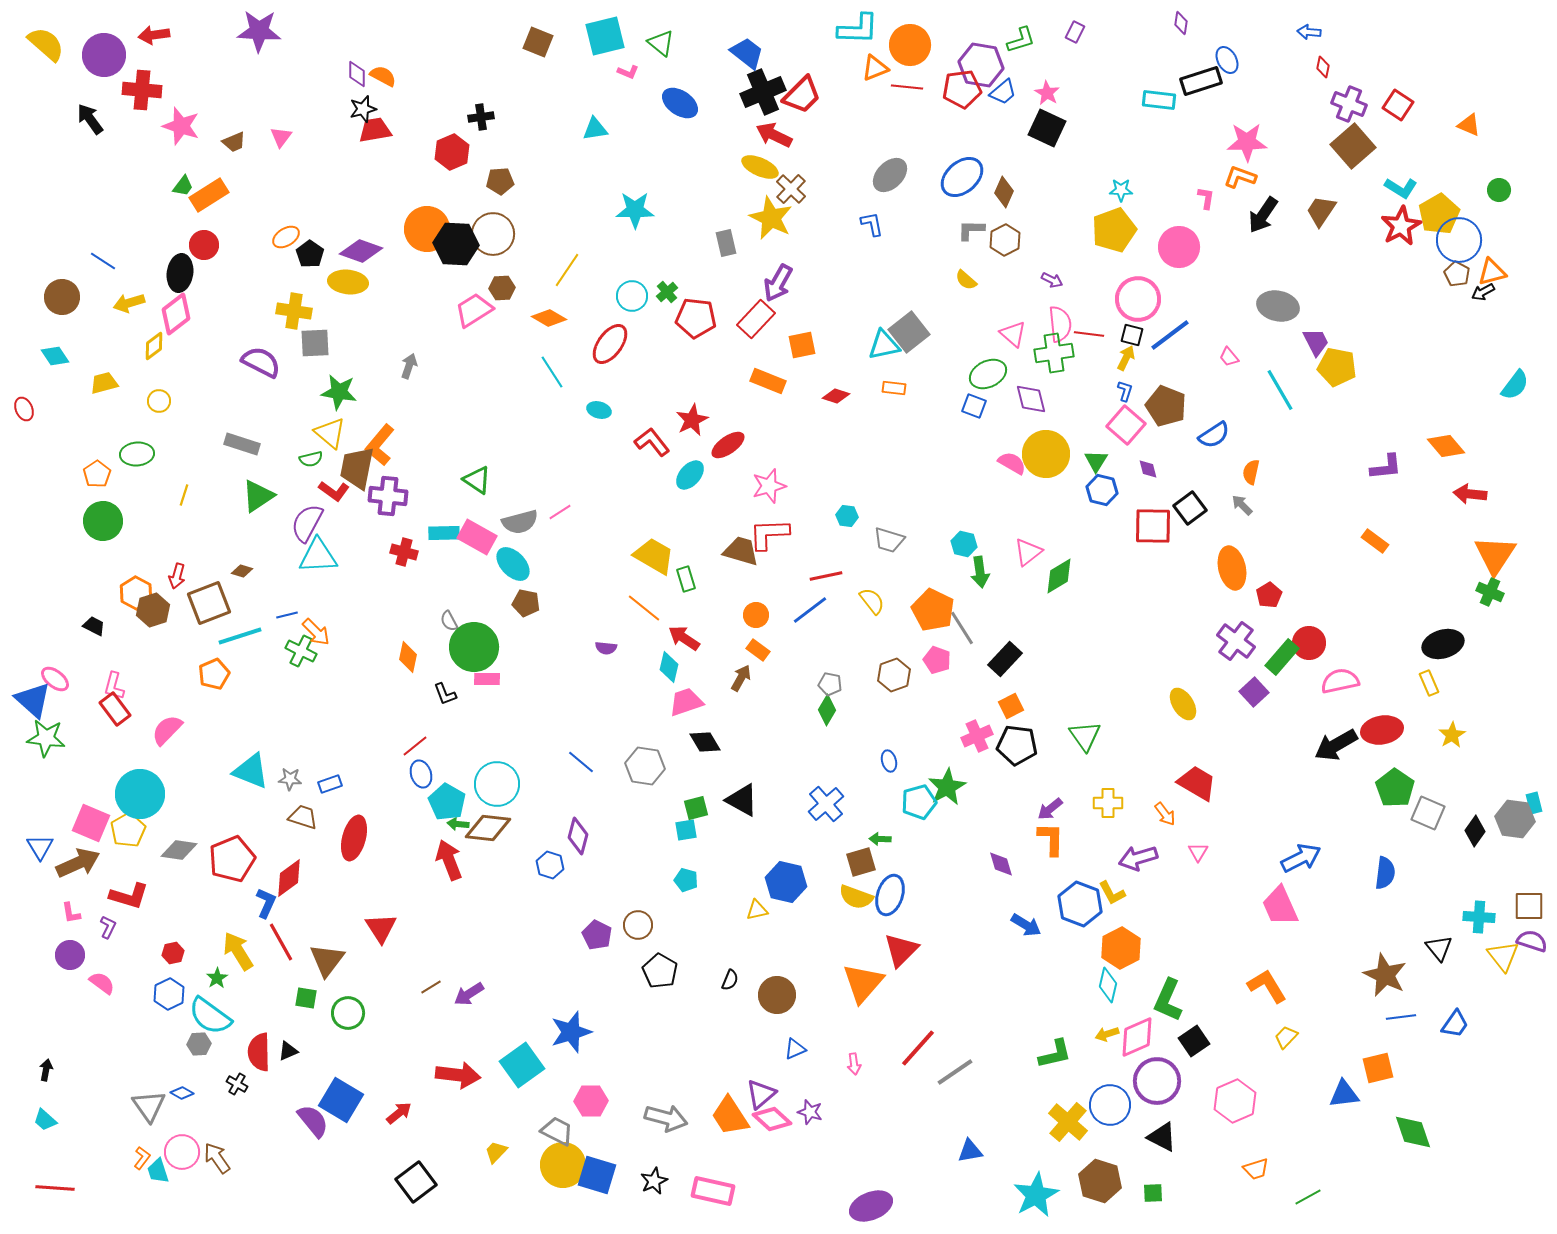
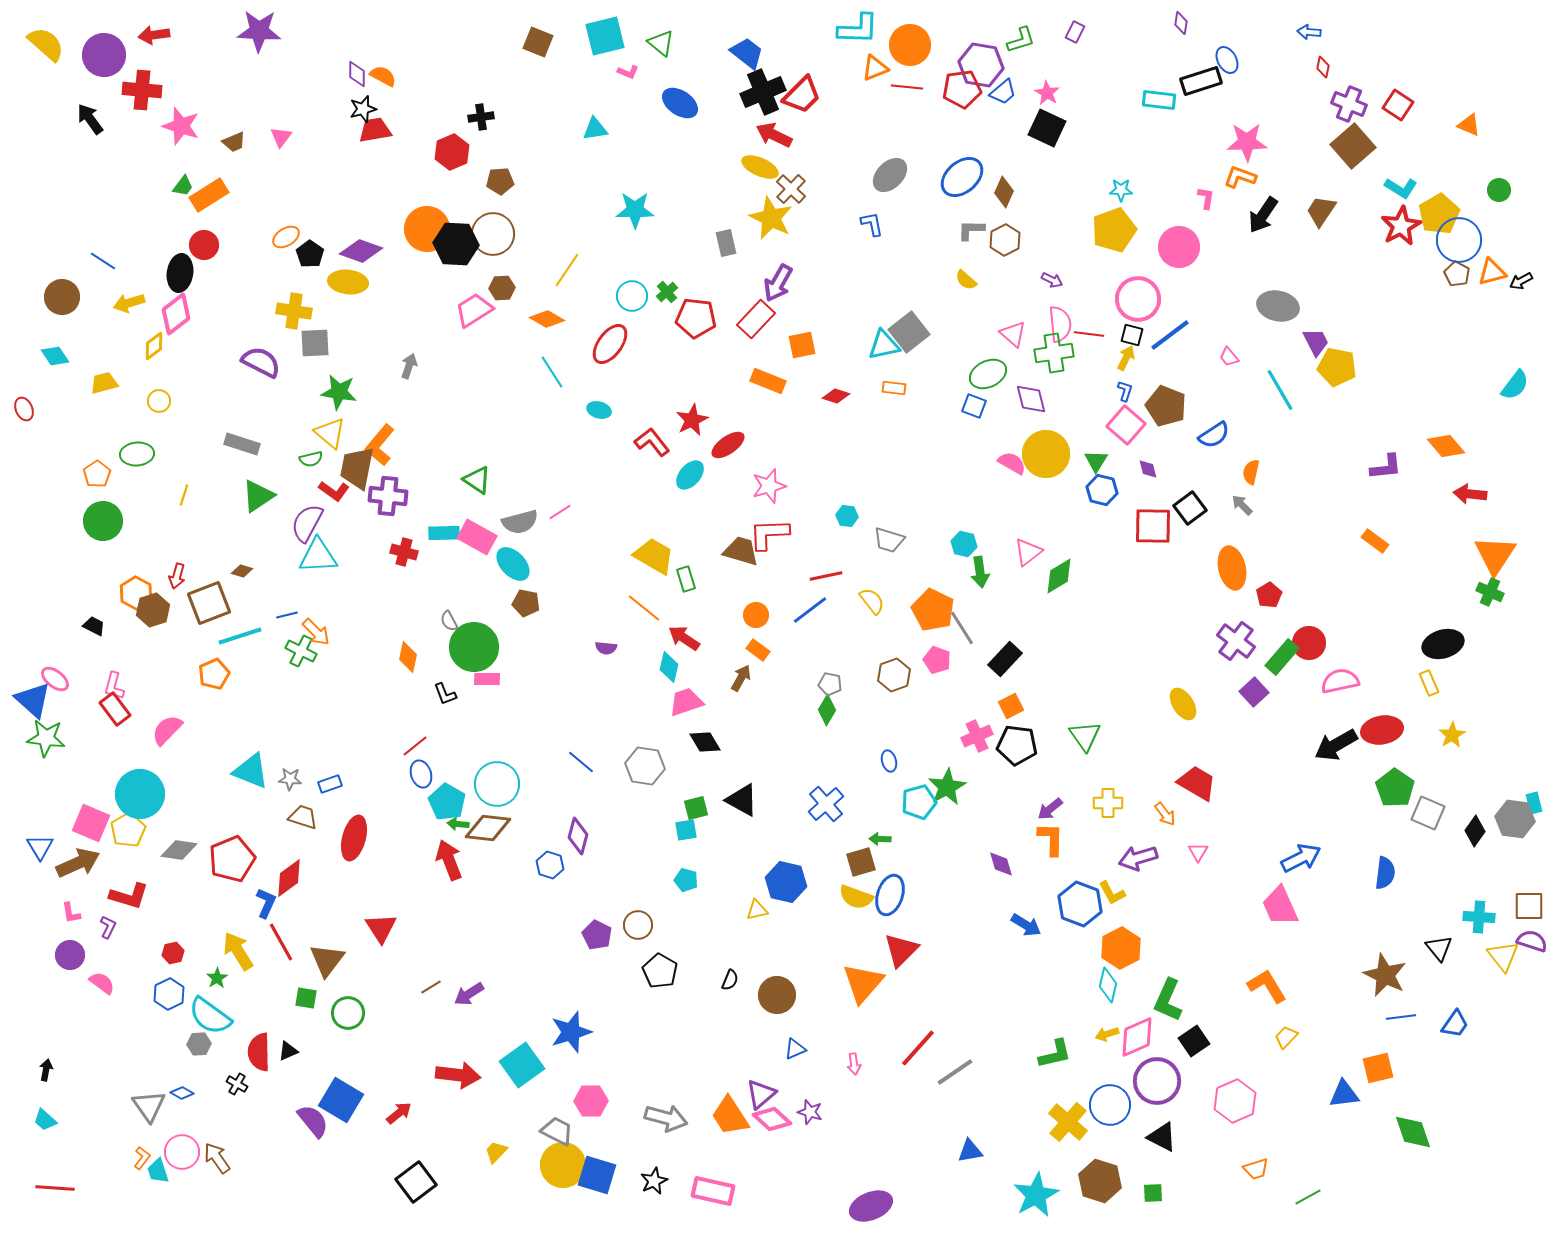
black arrow at (1483, 292): moved 38 px right, 11 px up
orange diamond at (549, 318): moved 2 px left, 1 px down
